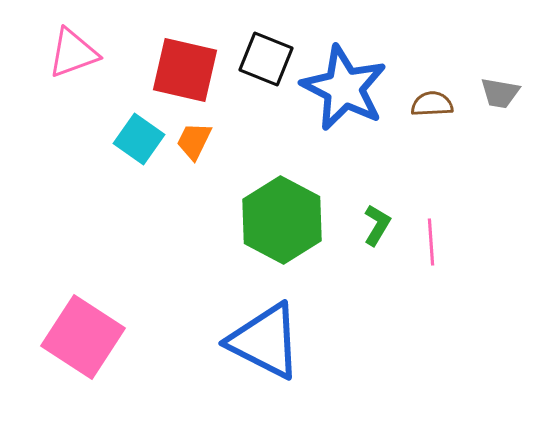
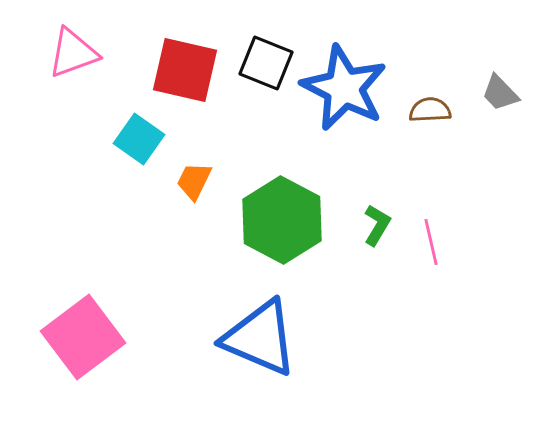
black square: moved 4 px down
gray trapezoid: rotated 36 degrees clockwise
brown semicircle: moved 2 px left, 6 px down
orange trapezoid: moved 40 px down
pink line: rotated 9 degrees counterclockwise
pink square: rotated 20 degrees clockwise
blue triangle: moved 5 px left, 3 px up; rotated 4 degrees counterclockwise
